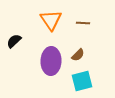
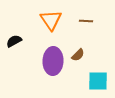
brown line: moved 3 px right, 2 px up
black semicircle: rotated 14 degrees clockwise
purple ellipse: moved 2 px right
cyan square: moved 16 px right; rotated 15 degrees clockwise
